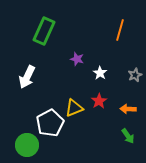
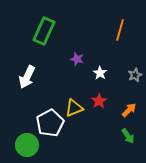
orange arrow: moved 1 px right, 1 px down; rotated 133 degrees clockwise
